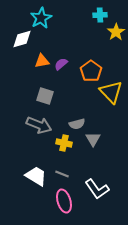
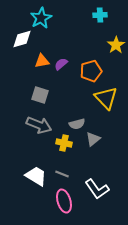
yellow star: moved 13 px down
orange pentagon: rotated 20 degrees clockwise
yellow triangle: moved 5 px left, 6 px down
gray square: moved 5 px left, 1 px up
gray triangle: rotated 21 degrees clockwise
